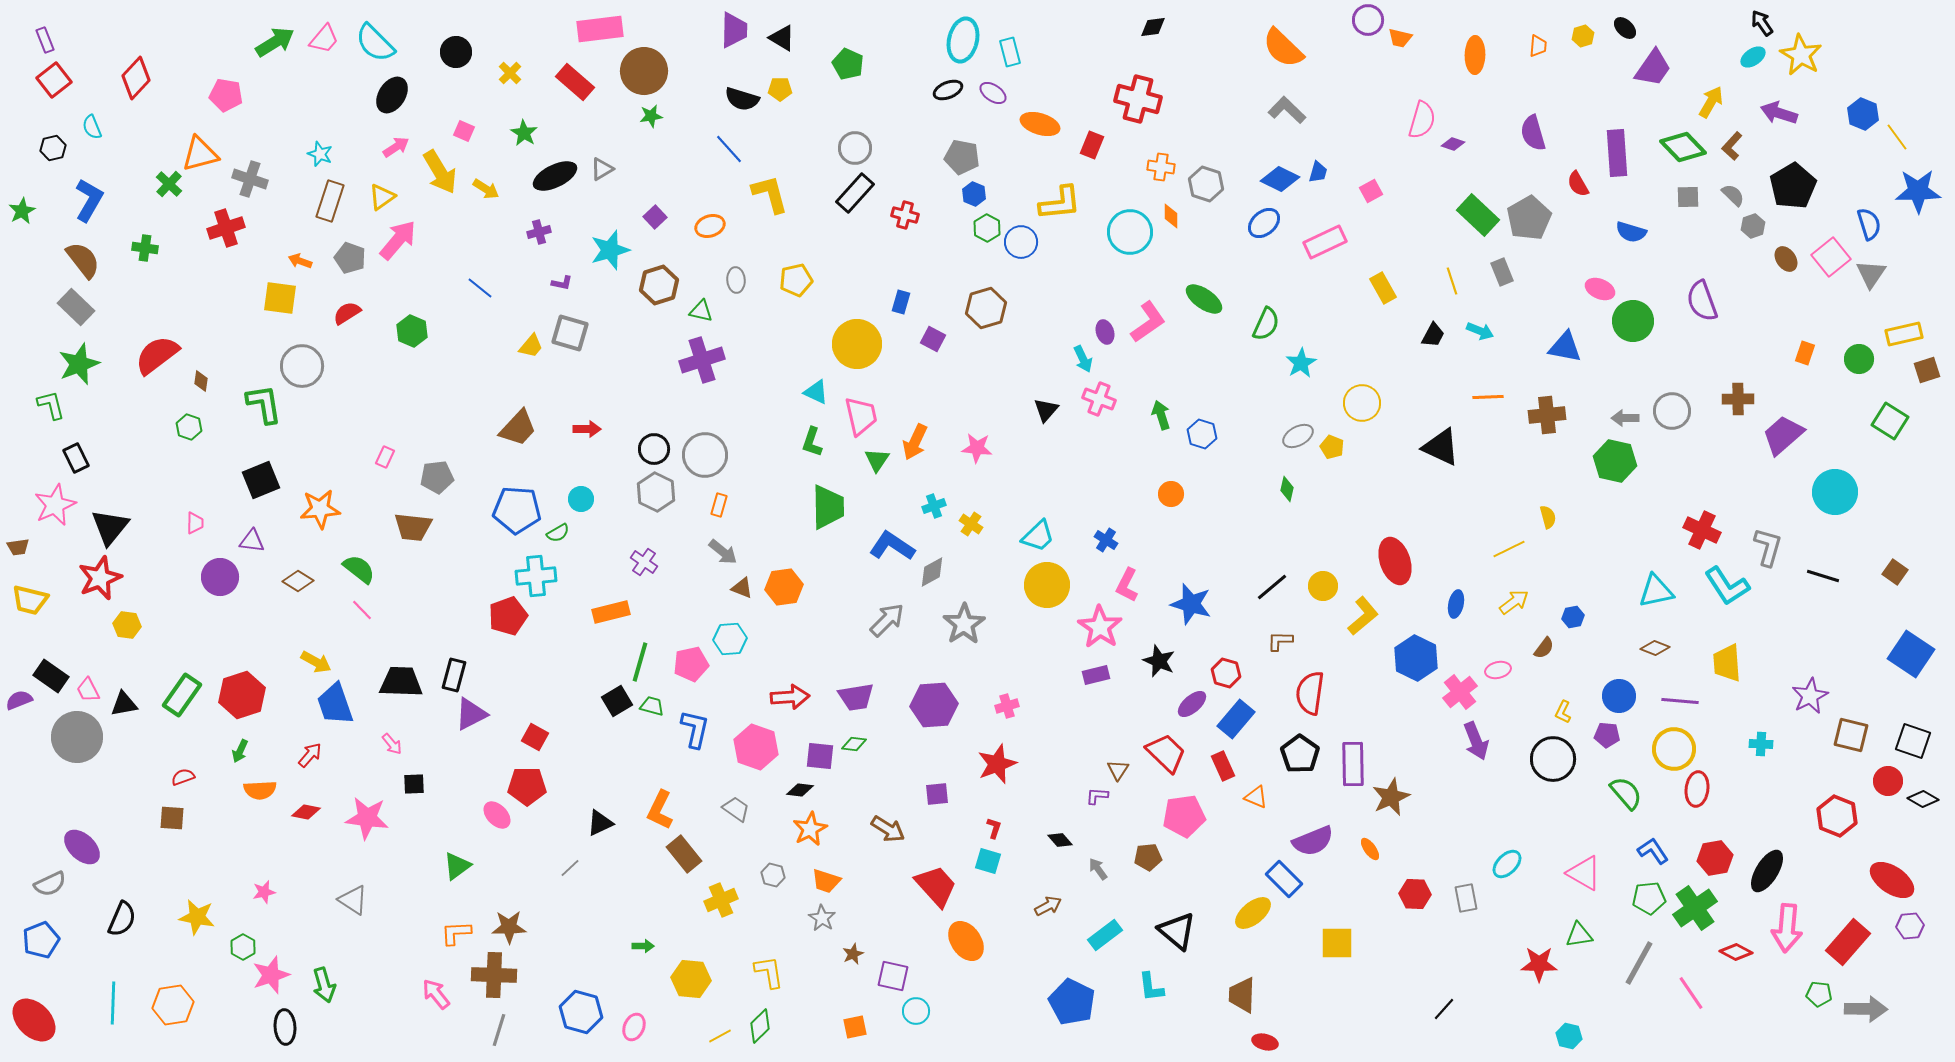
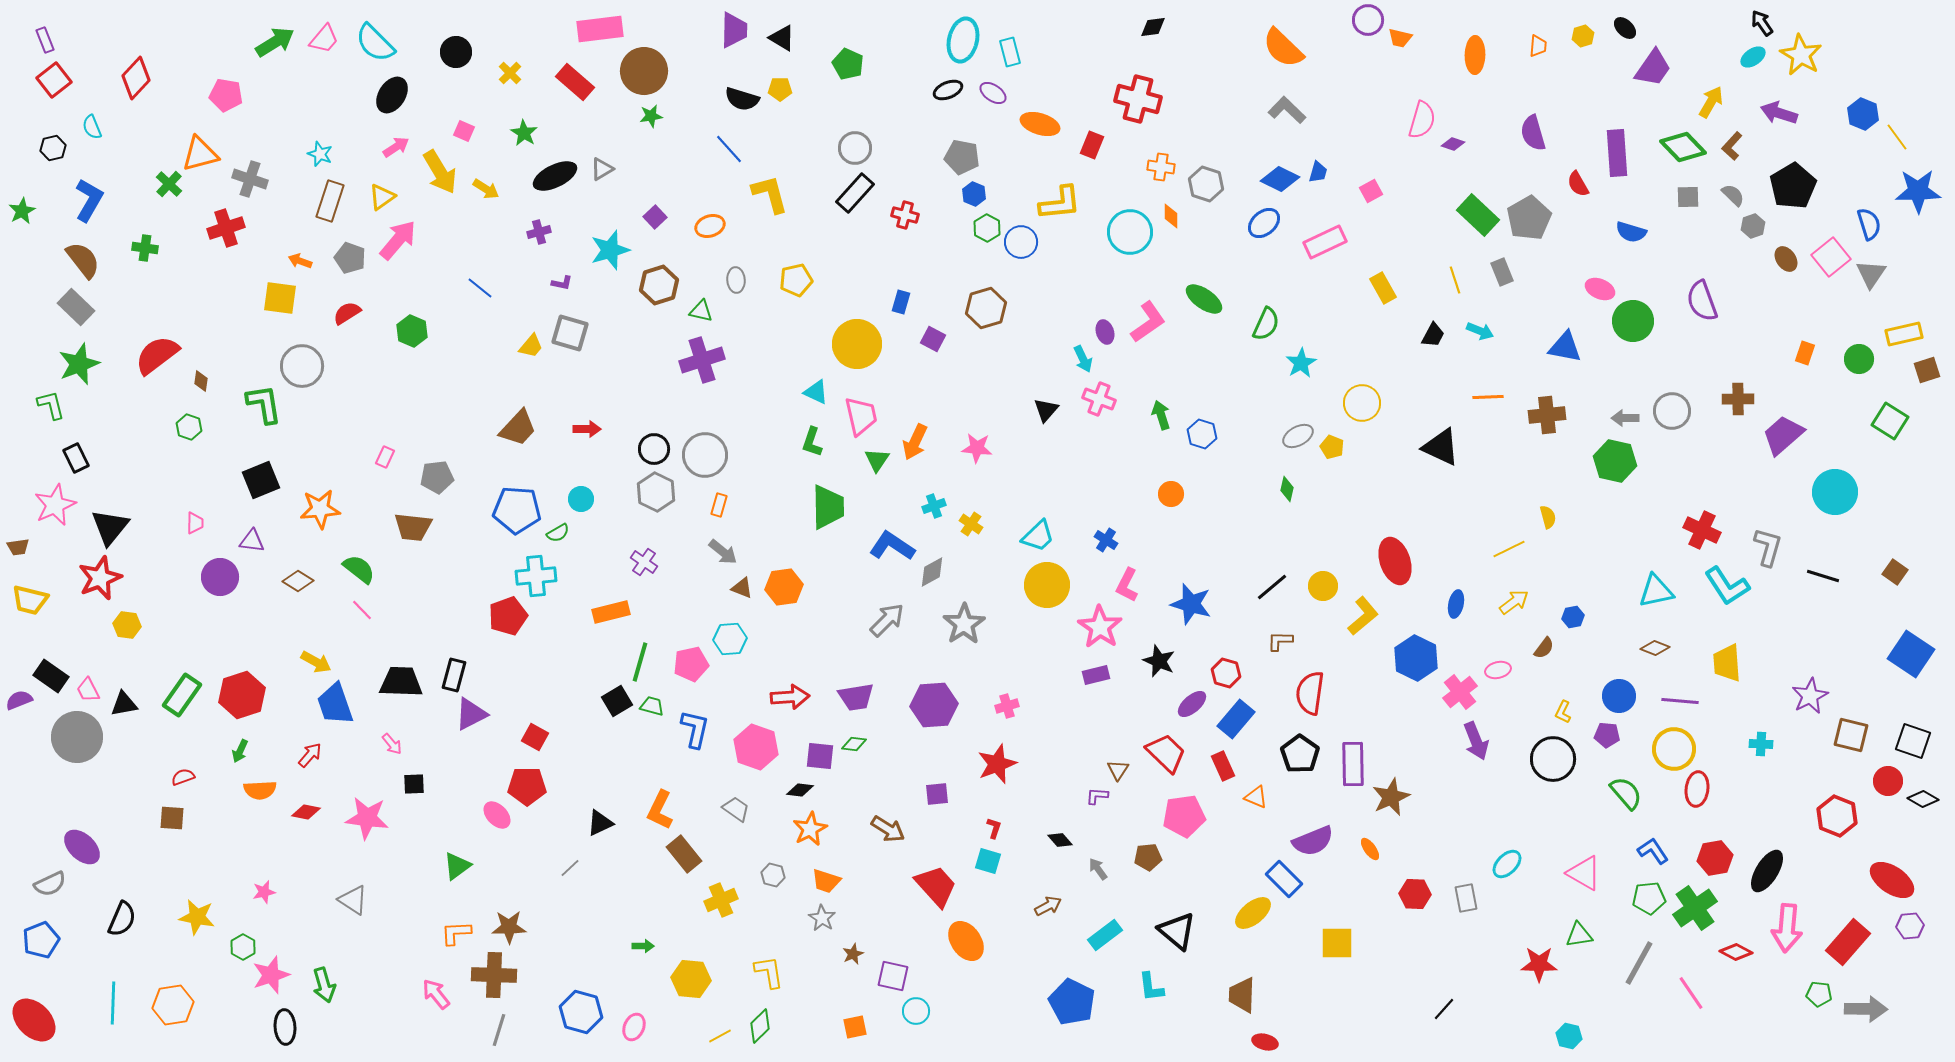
yellow line at (1452, 281): moved 3 px right, 1 px up
